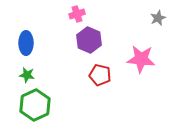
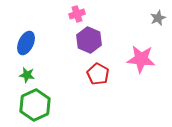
blue ellipse: rotated 25 degrees clockwise
red pentagon: moved 2 px left, 1 px up; rotated 15 degrees clockwise
